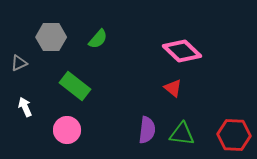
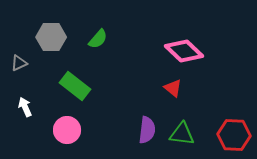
pink diamond: moved 2 px right
